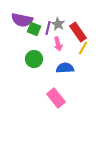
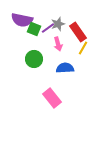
gray star: rotated 24 degrees clockwise
purple line: rotated 40 degrees clockwise
pink rectangle: moved 4 px left
